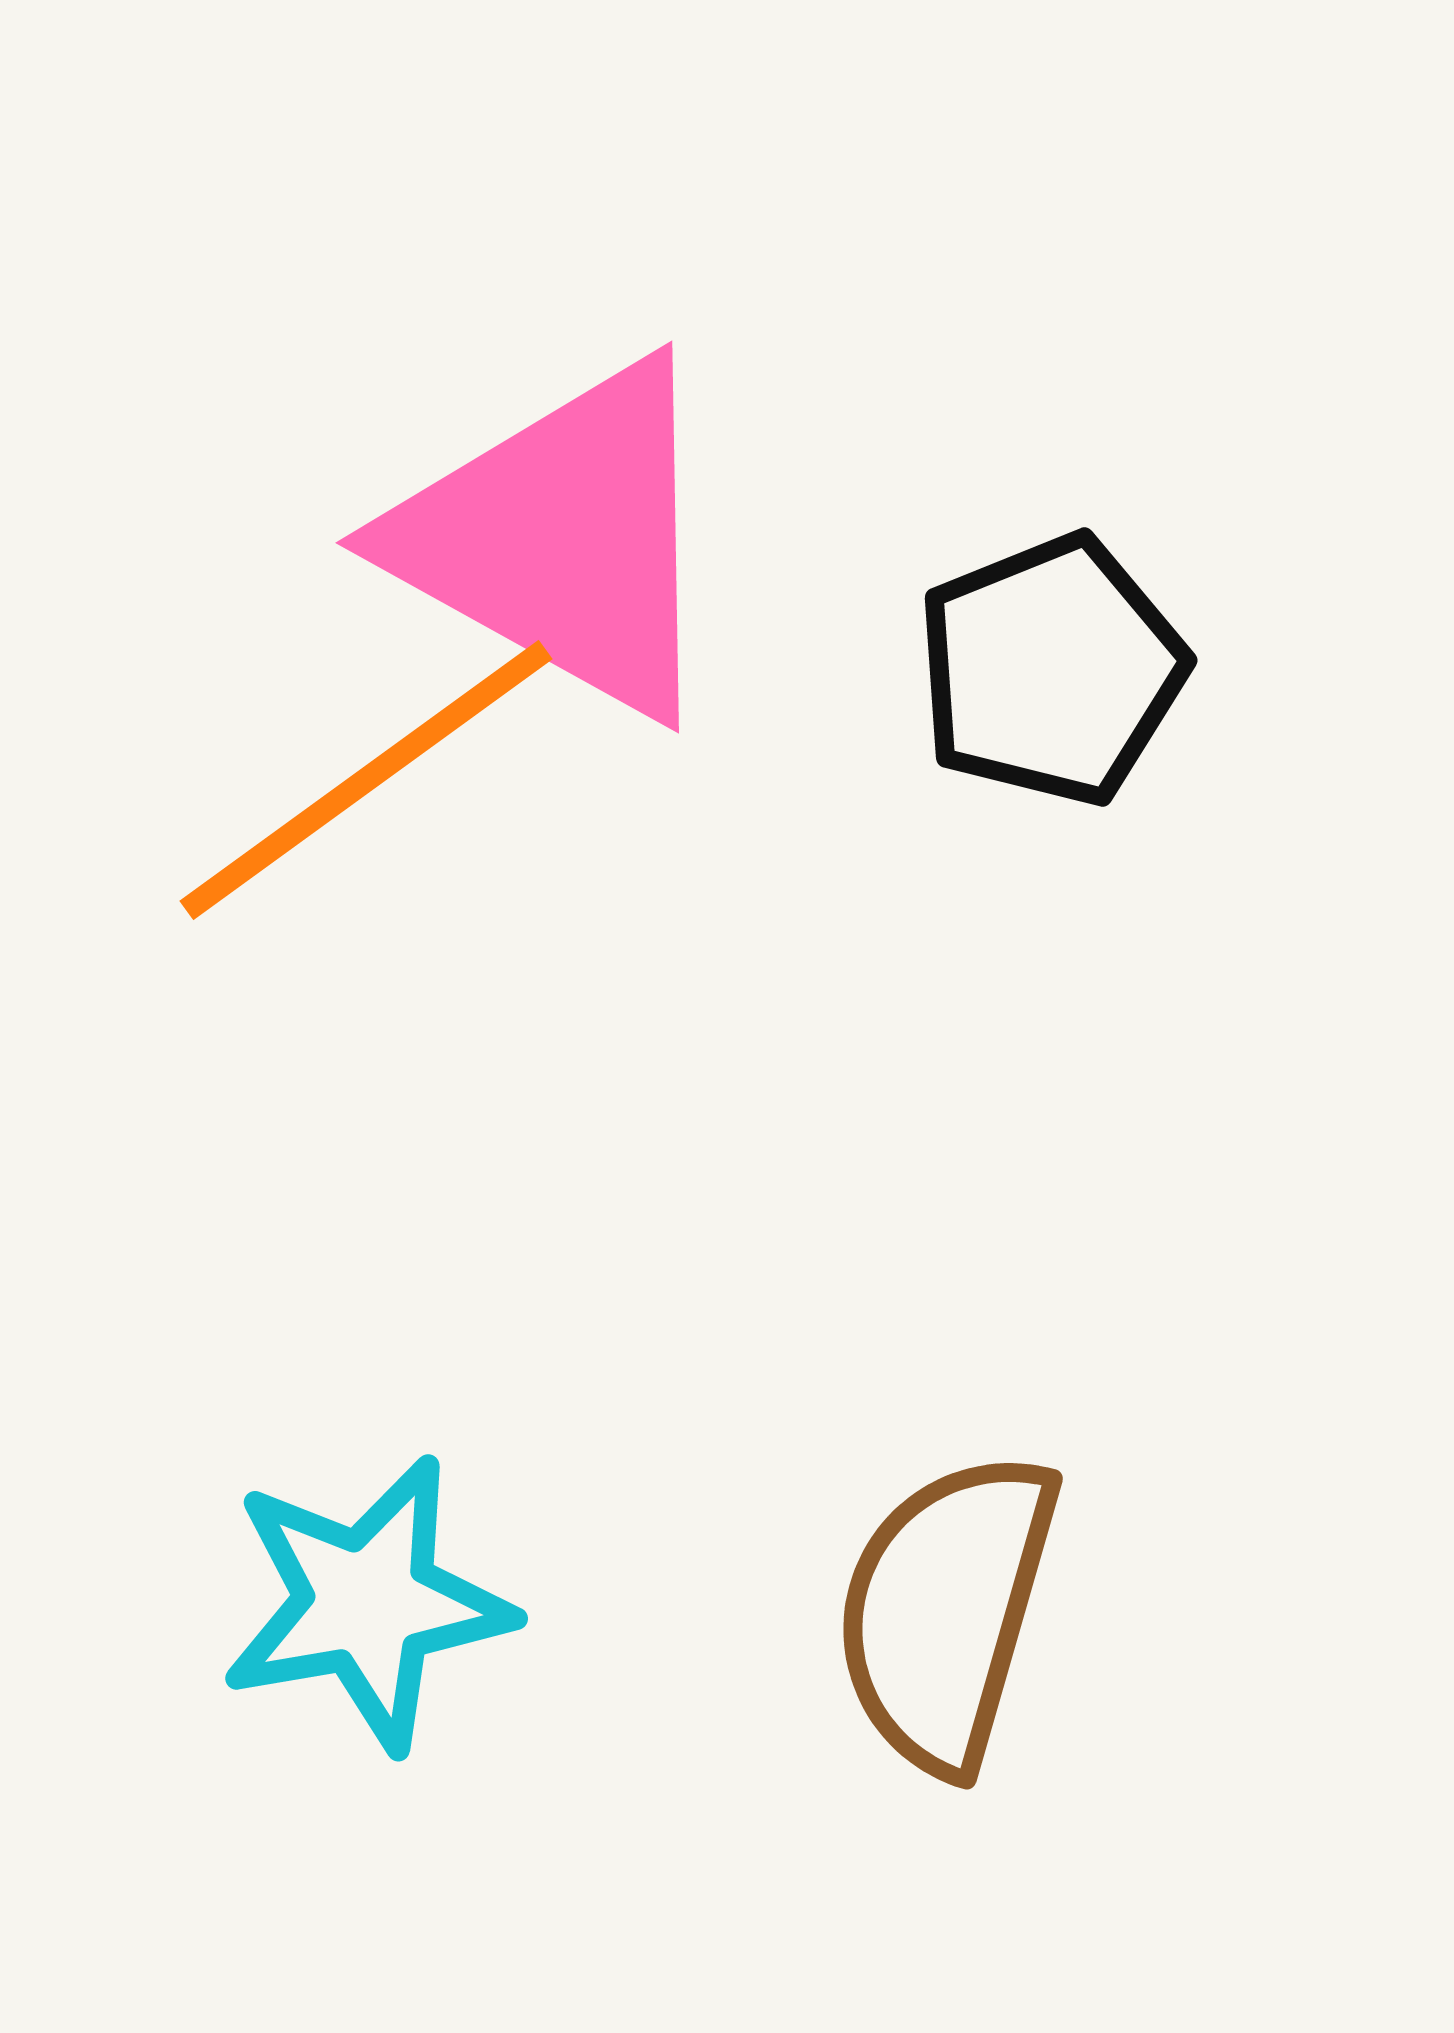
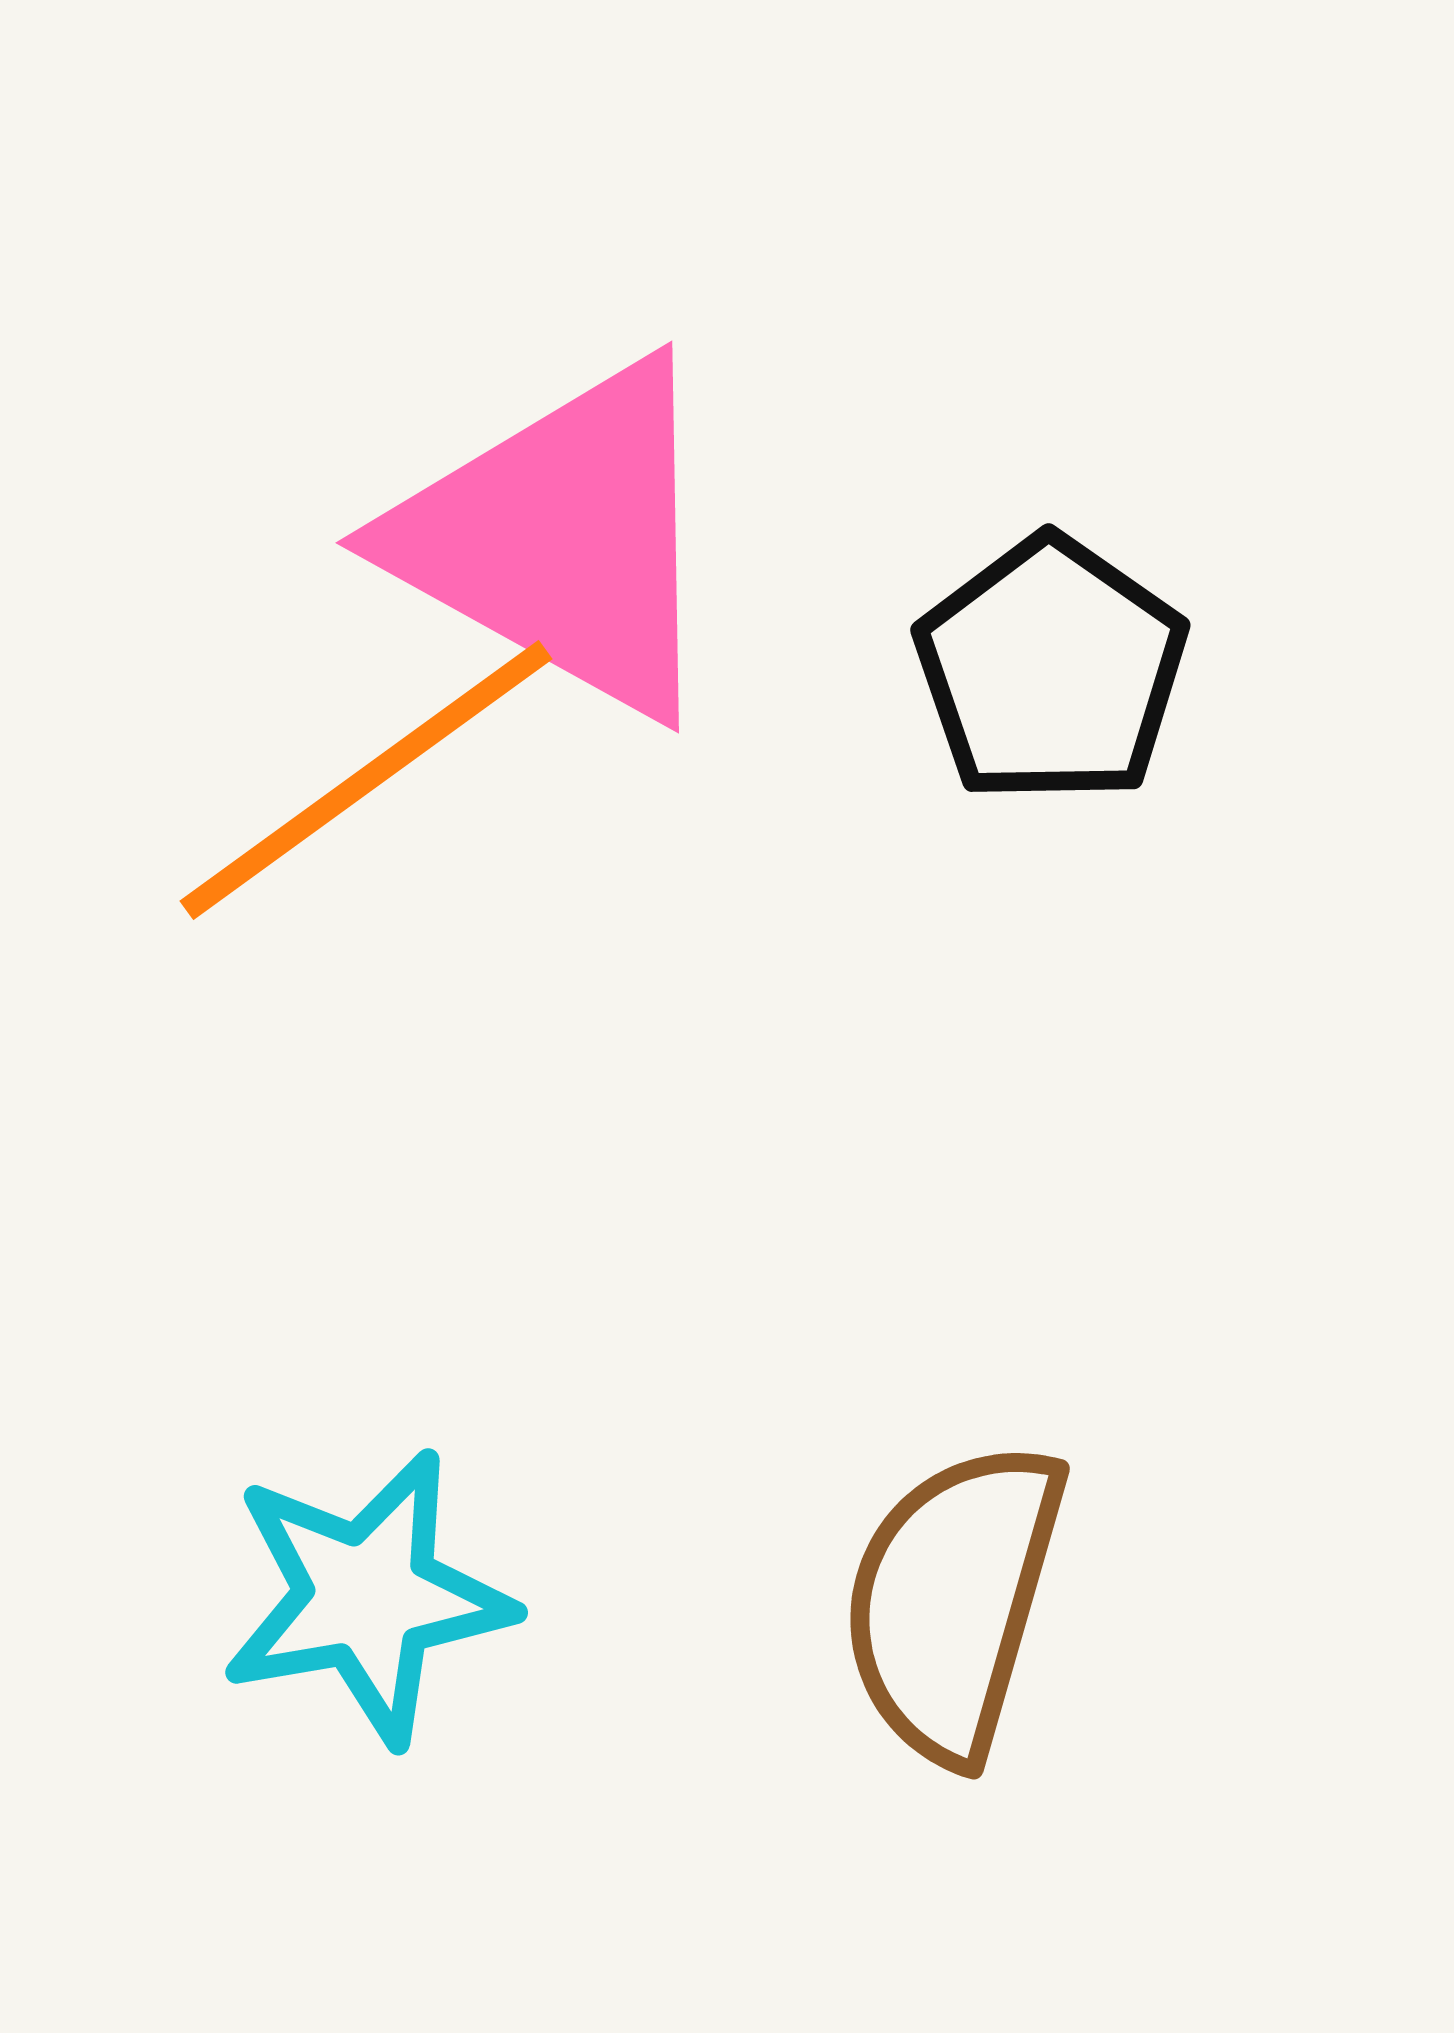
black pentagon: rotated 15 degrees counterclockwise
cyan star: moved 6 px up
brown semicircle: moved 7 px right, 10 px up
